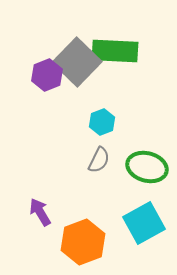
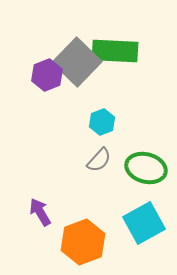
gray semicircle: rotated 16 degrees clockwise
green ellipse: moved 1 px left, 1 px down
